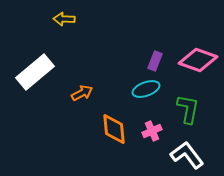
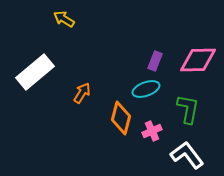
yellow arrow: rotated 30 degrees clockwise
pink diamond: rotated 21 degrees counterclockwise
orange arrow: rotated 30 degrees counterclockwise
orange diamond: moved 7 px right, 11 px up; rotated 20 degrees clockwise
